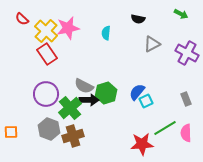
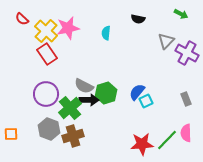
gray triangle: moved 14 px right, 3 px up; rotated 18 degrees counterclockwise
green line: moved 2 px right, 12 px down; rotated 15 degrees counterclockwise
orange square: moved 2 px down
